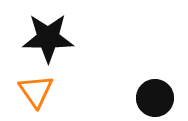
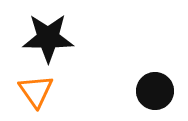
black circle: moved 7 px up
